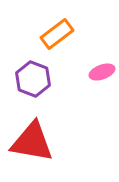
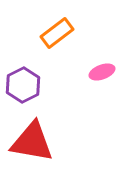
orange rectangle: moved 1 px up
purple hexagon: moved 10 px left, 6 px down; rotated 12 degrees clockwise
